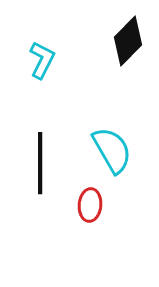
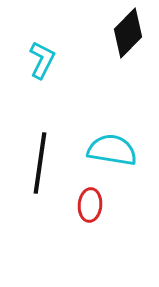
black diamond: moved 8 px up
cyan semicircle: rotated 51 degrees counterclockwise
black line: rotated 8 degrees clockwise
